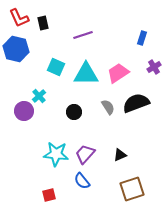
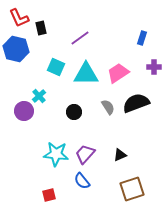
black rectangle: moved 2 px left, 5 px down
purple line: moved 3 px left, 3 px down; rotated 18 degrees counterclockwise
purple cross: rotated 32 degrees clockwise
